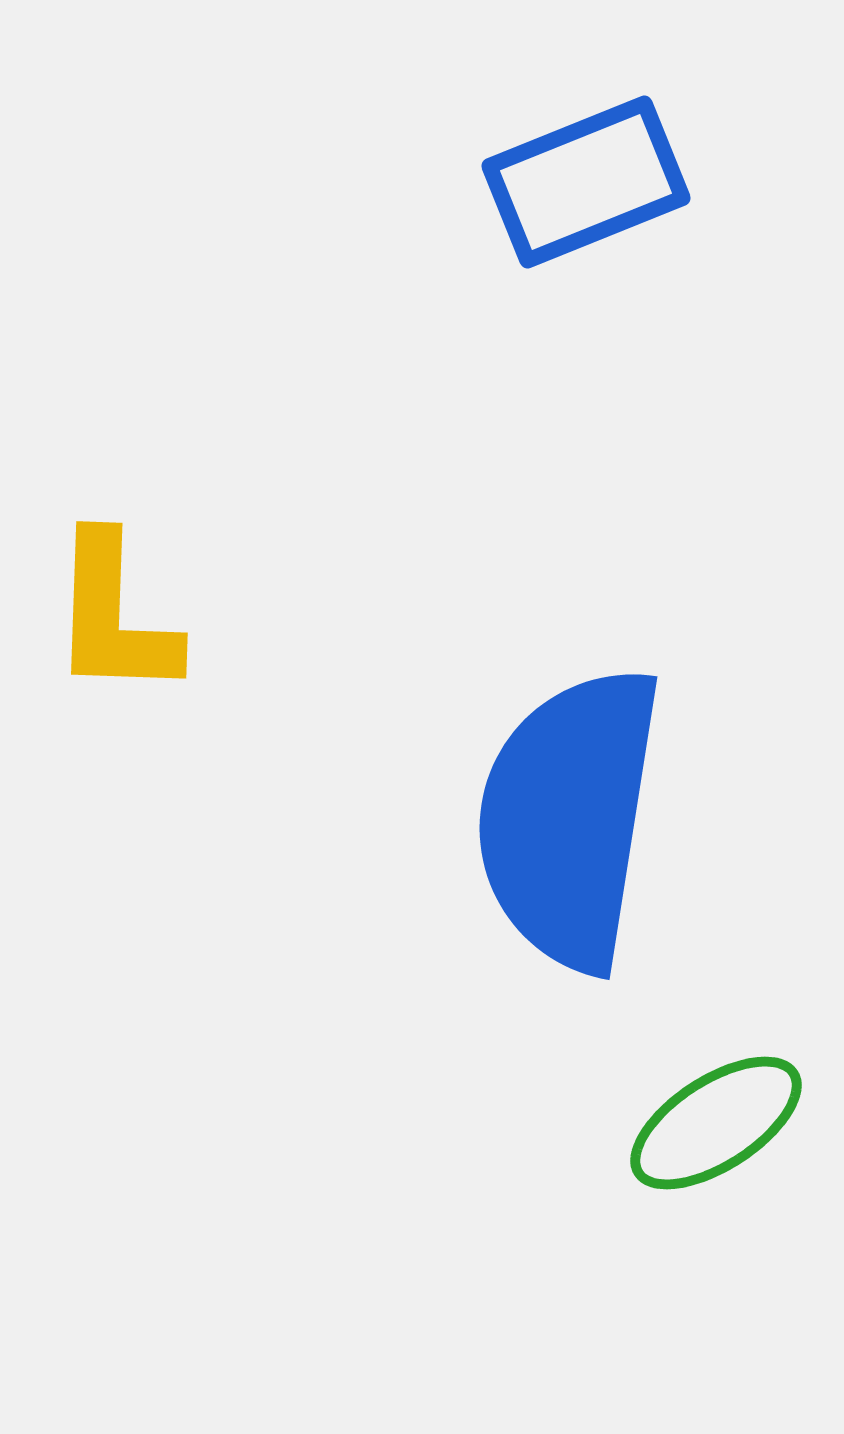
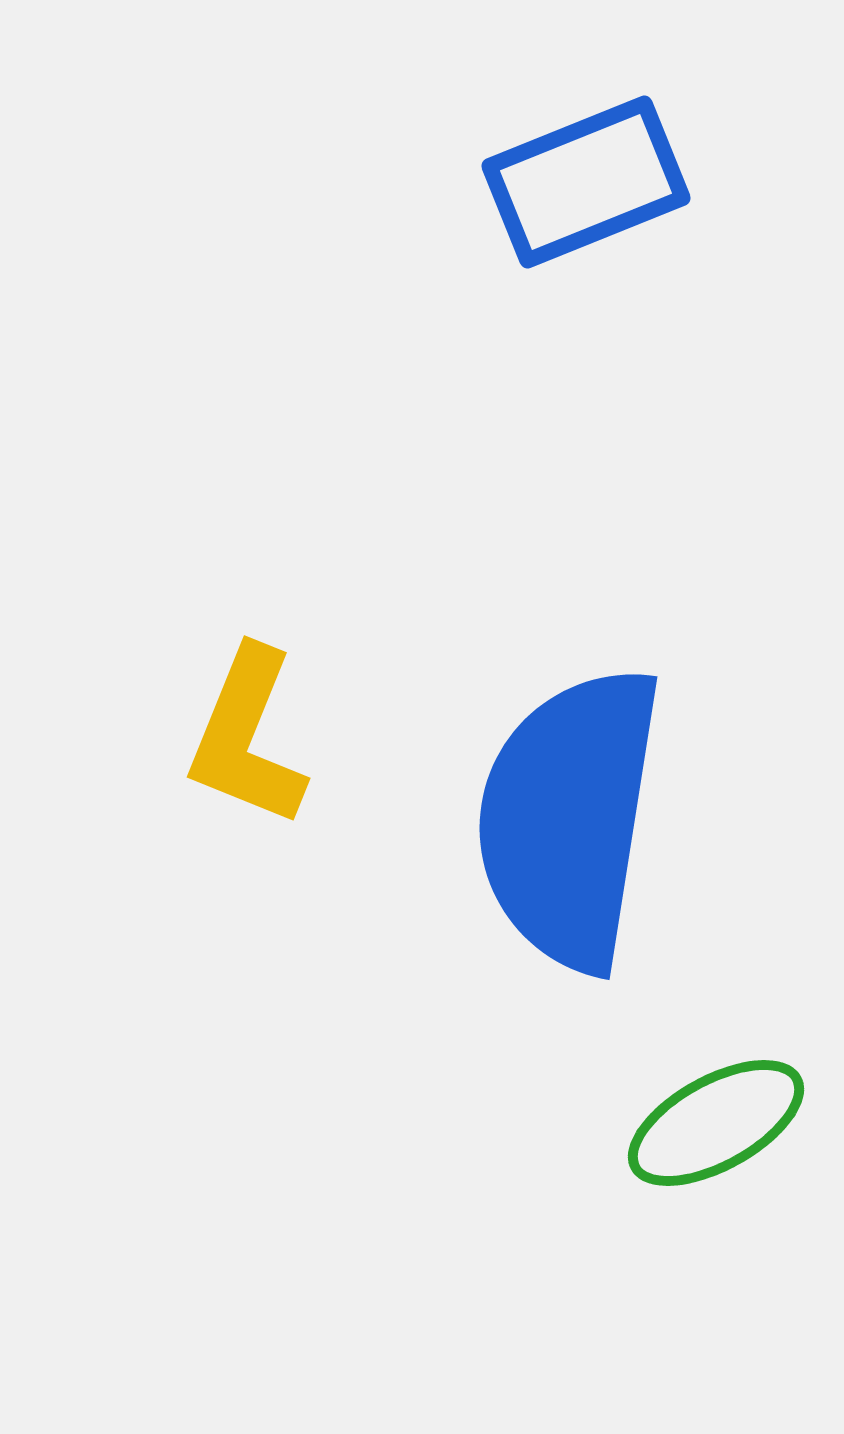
yellow L-shape: moved 133 px right, 121 px down; rotated 20 degrees clockwise
green ellipse: rotated 4 degrees clockwise
